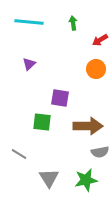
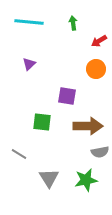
red arrow: moved 1 px left, 1 px down
purple square: moved 7 px right, 2 px up
